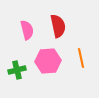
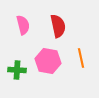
pink semicircle: moved 4 px left, 5 px up
pink hexagon: rotated 15 degrees clockwise
green cross: rotated 18 degrees clockwise
